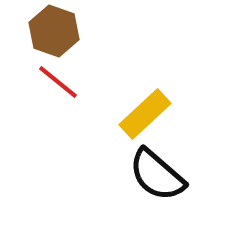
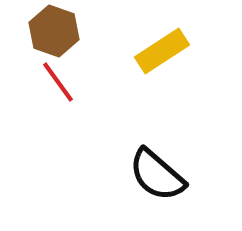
red line: rotated 15 degrees clockwise
yellow rectangle: moved 17 px right, 63 px up; rotated 10 degrees clockwise
